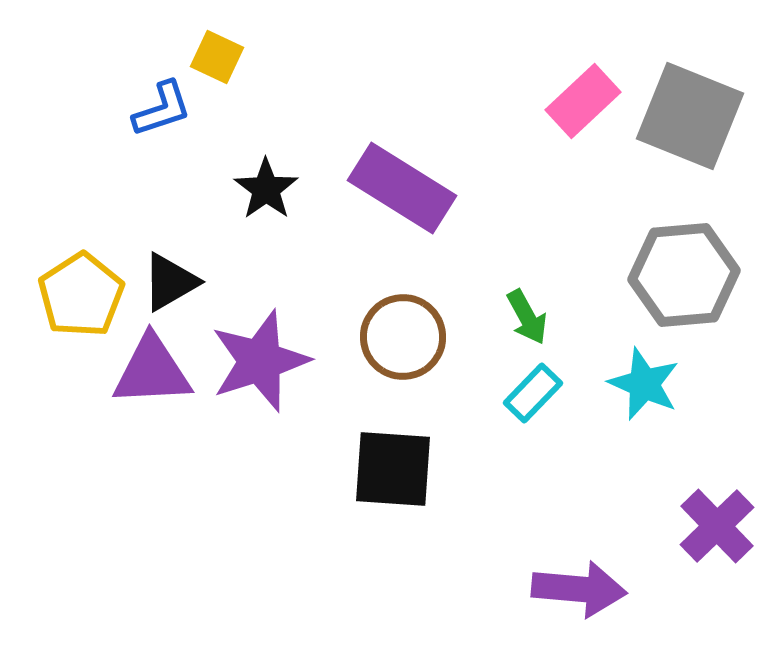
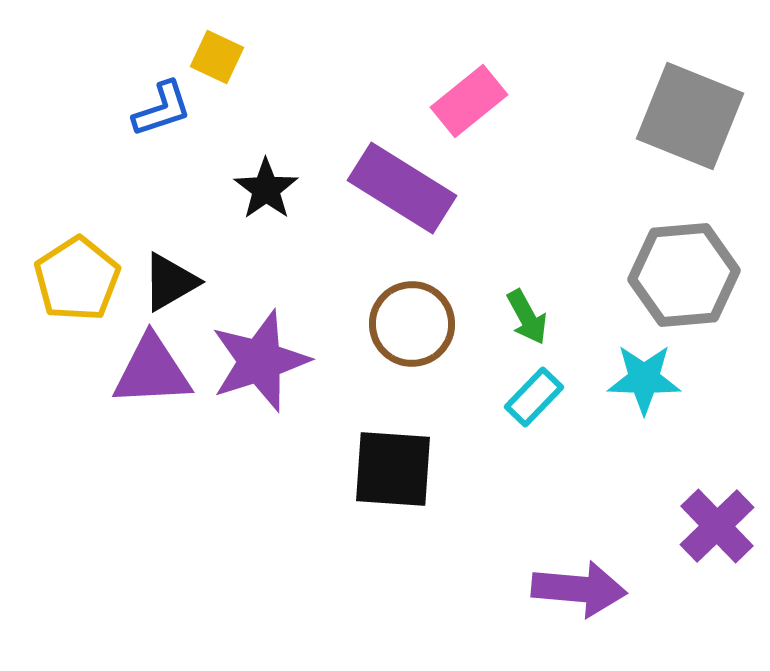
pink rectangle: moved 114 px left; rotated 4 degrees clockwise
yellow pentagon: moved 4 px left, 16 px up
brown circle: moved 9 px right, 13 px up
cyan star: moved 5 px up; rotated 22 degrees counterclockwise
cyan rectangle: moved 1 px right, 4 px down
